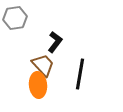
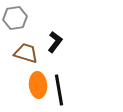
brown trapezoid: moved 17 px left, 12 px up; rotated 30 degrees counterclockwise
black line: moved 21 px left, 16 px down; rotated 20 degrees counterclockwise
